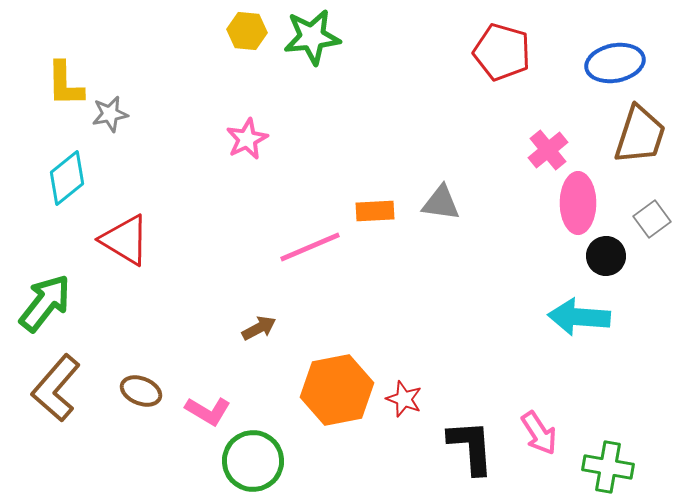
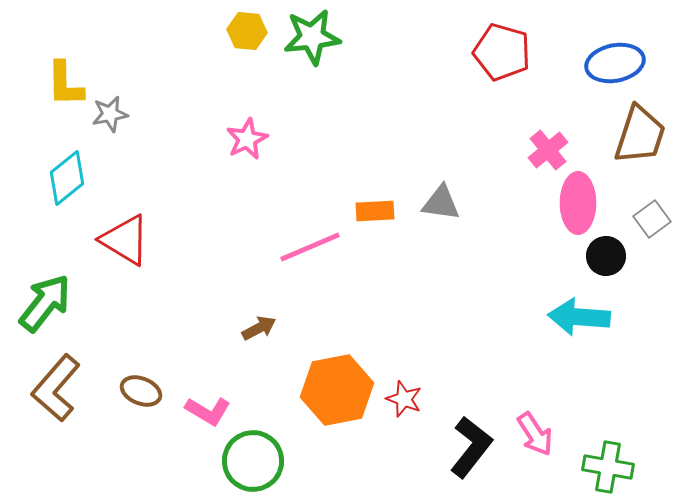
pink arrow: moved 4 px left, 1 px down
black L-shape: rotated 42 degrees clockwise
